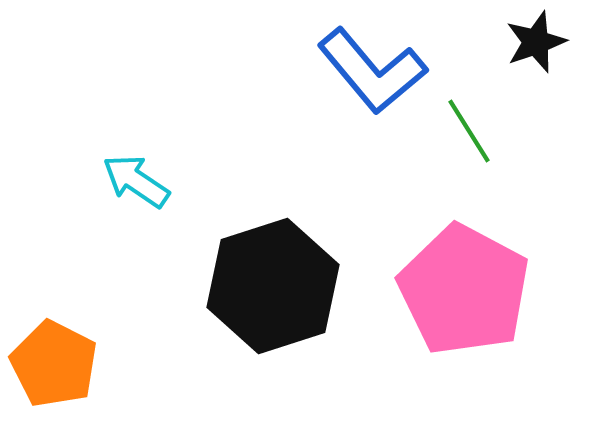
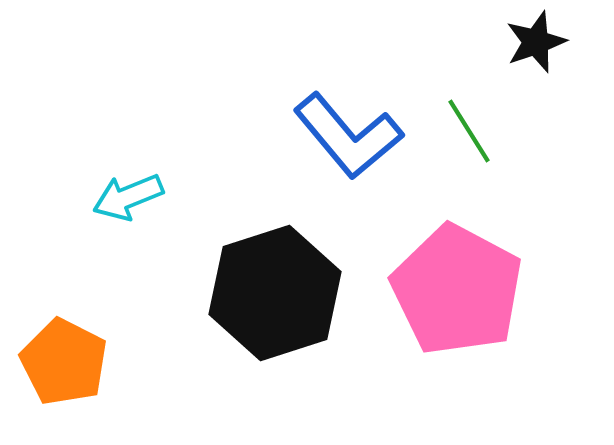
blue L-shape: moved 24 px left, 65 px down
cyan arrow: moved 8 px left, 16 px down; rotated 56 degrees counterclockwise
black hexagon: moved 2 px right, 7 px down
pink pentagon: moved 7 px left
orange pentagon: moved 10 px right, 2 px up
